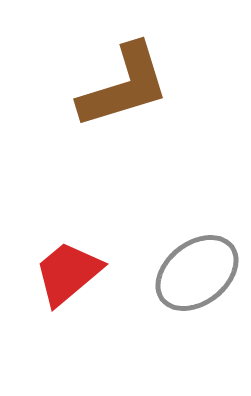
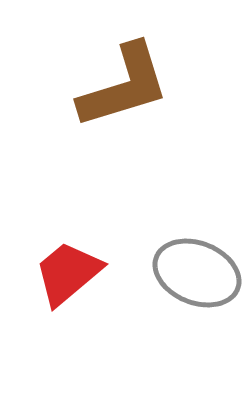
gray ellipse: rotated 60 degrees clockwise
